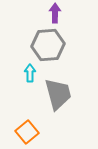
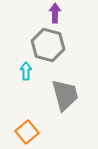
gray hexagon: rotated 20 degrees clockwise
cyan arrow: moved 4 px left, 2 px up
gray trapezoid: moved 7 px right, 1 px down
